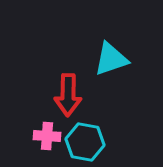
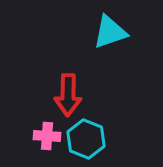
cyan triangle: moved 1 px left, 27 px up
cyan hexagon: moved 1 px right, 3 px up; rotated 12 degrees clockwise
